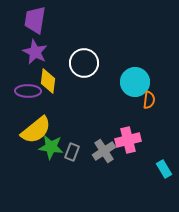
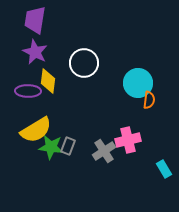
cyan circle: moved 3 px right, 1 px down
yellow semicircle: rotated 8 degrees clockwise
gray rectangle: moved 4 px left, 6 px up
